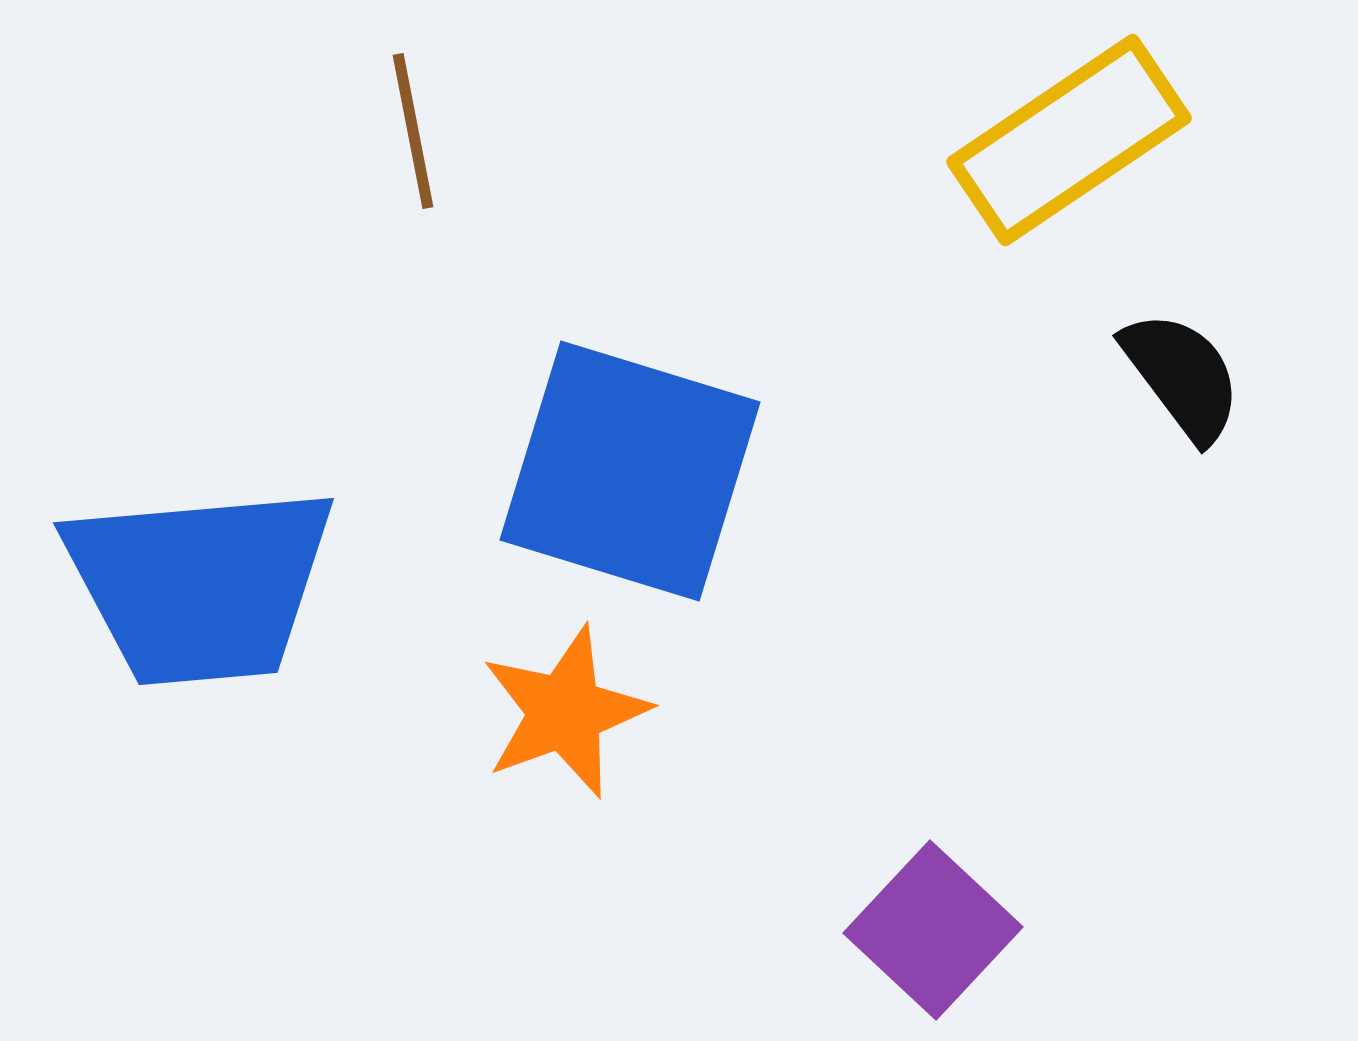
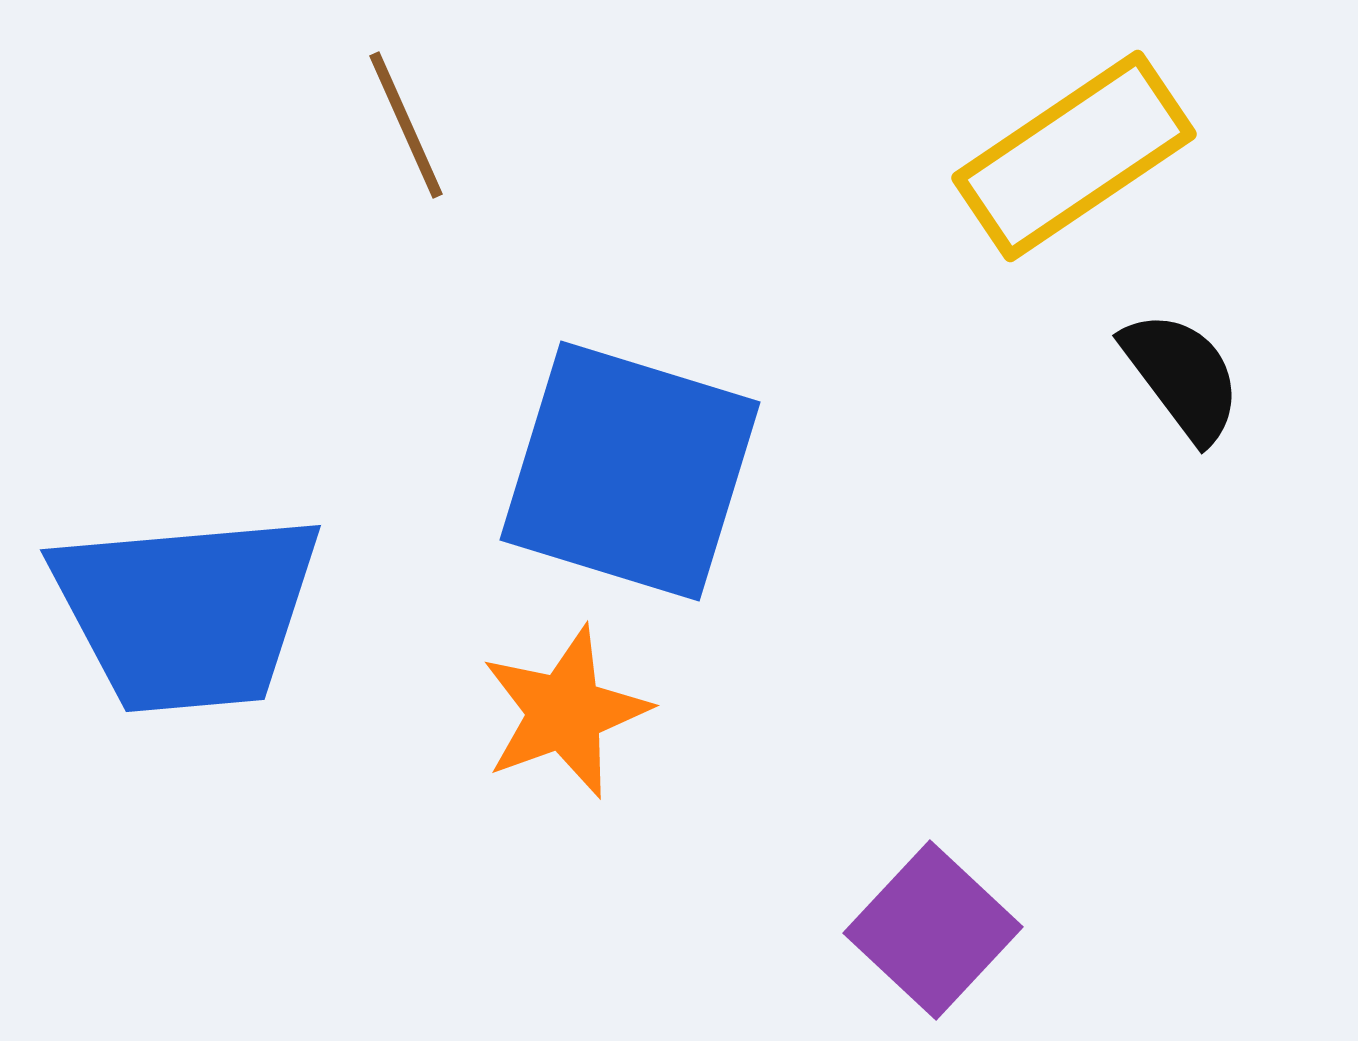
brown line: moved 7 px left, 6 px up; rotated 13 degrees counterclockwise
yellow rectangle: moved 5 px right, 16 px down
blue trapezoid: moved 13 px left, 27 px down
